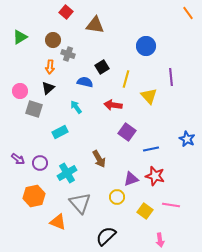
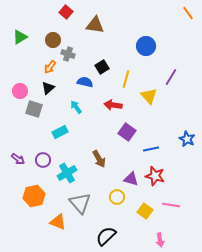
orange arrow: rotated 32 degrees clockwise
purple line: rotated 36 degrees clockwise
purple circle: moved 3 px right, 3 px up
purple triangle: rotated 35 degrees clockwise
